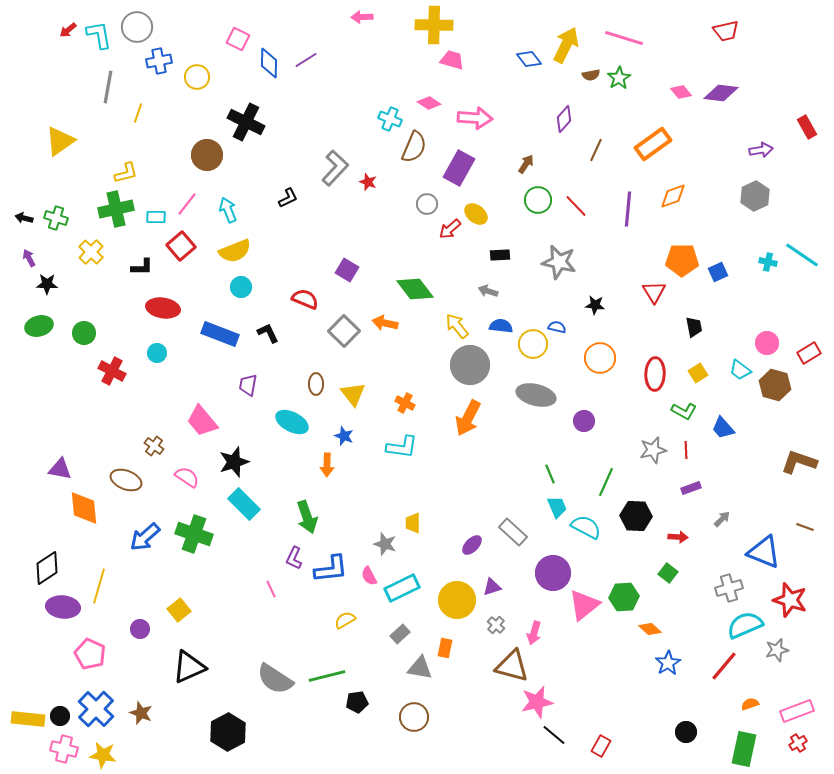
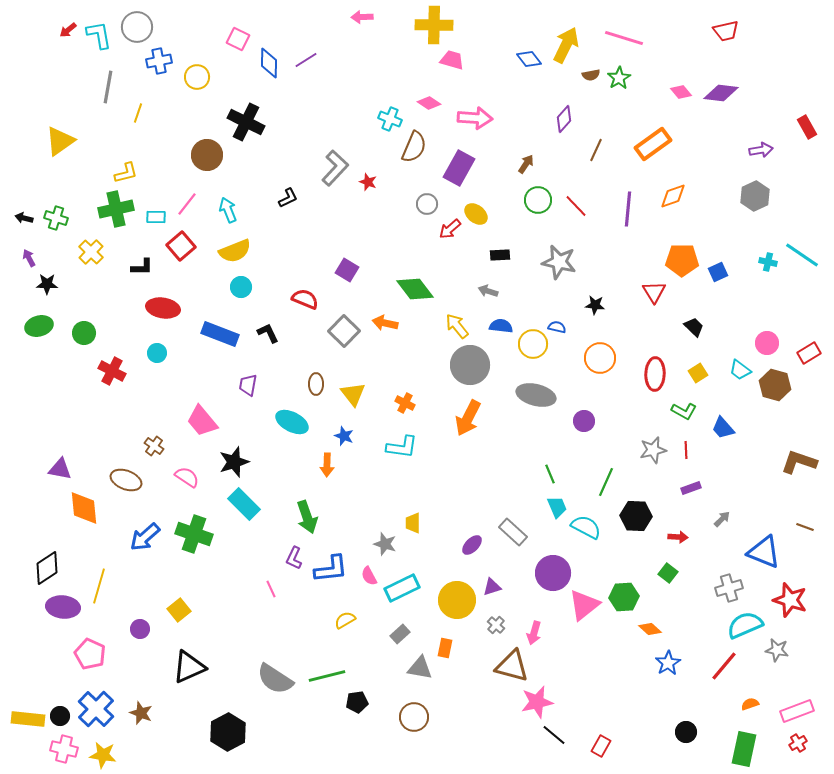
black trapezoid at (694, 327): rotated 35 degrees counterclockwise
gray star at (777, 650): rotated 25 degrees clockwise
